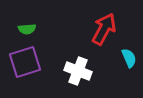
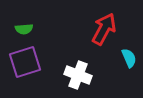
green semicircle: moved 3 px left
white cross: moved 4 px down
